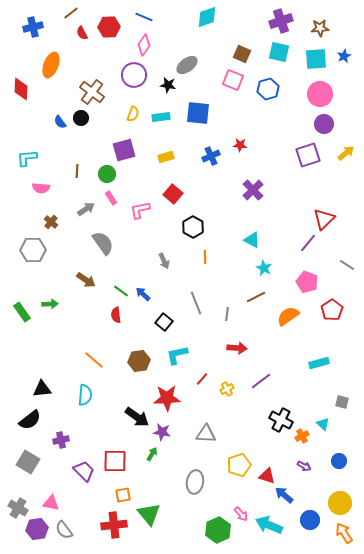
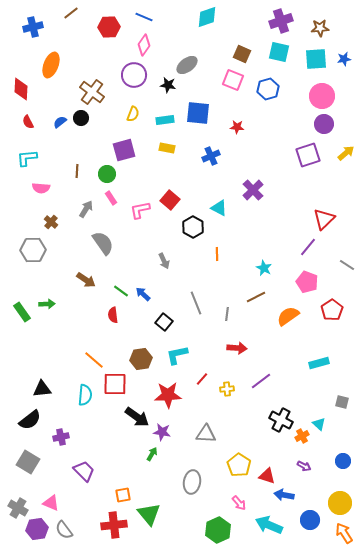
red semicircle at (82, 33): moved 54 px left, 89 px down
blue star at (344, 56): moved 3 px down; rotated 16 degrees clockwise
pink circle at (320, 94): moved 2 px right, 2 px down
cyan rectangle at (161, 117): moved 4 px right, 3 px down
blue semicircle at (60, 122): rotated 88 degrees clockwise
red star at (240, 145): moved 3 px left, 18 px up
yellow rectangle at (166, 157): moved 1 px right, 9 px up; rotated 28 degrees clockwise
red square at (173, 194): moved 3 px left, 6 px down
gray arrow at (86, 209): rotated 24 degrees counterclockwise
cyan triangle at (252, 240): moved 33 px left, 32 px up
purple line at (308, 243): moved 4 px down
orange line at (205, 257): moved 12 px right, 3 px up
green arrow at (50, 304): moved 3 px left
red semicircle at (116, 315): moved 3 px left
brown hexagon at (139, 361): moved 2 px right, 2 px up
yellow cross at (227, 389): rotated 24 degrees clockwise
red star at (167, 398): moved 1 px right, 3 px up
cyan triangle at (323, 424): moved 4 px left
purple cross at (61, 440): moved 3 px up
red square at (115, 461): moved 77 px up
blue circle at (339, 461): moved 4 px right
yellow pentagon at (239, 465): rotated 20 degrees counterclockwise
gray ellipse at (195, 482): moved 3 px left
blue arrow at (284, 495): rotated 30 degrees counterclockwise
pink triangle at (51, 503): rotated 12 degrees clockwise
pink arrow at (241, 514): moved 2 px left, 11 px up
